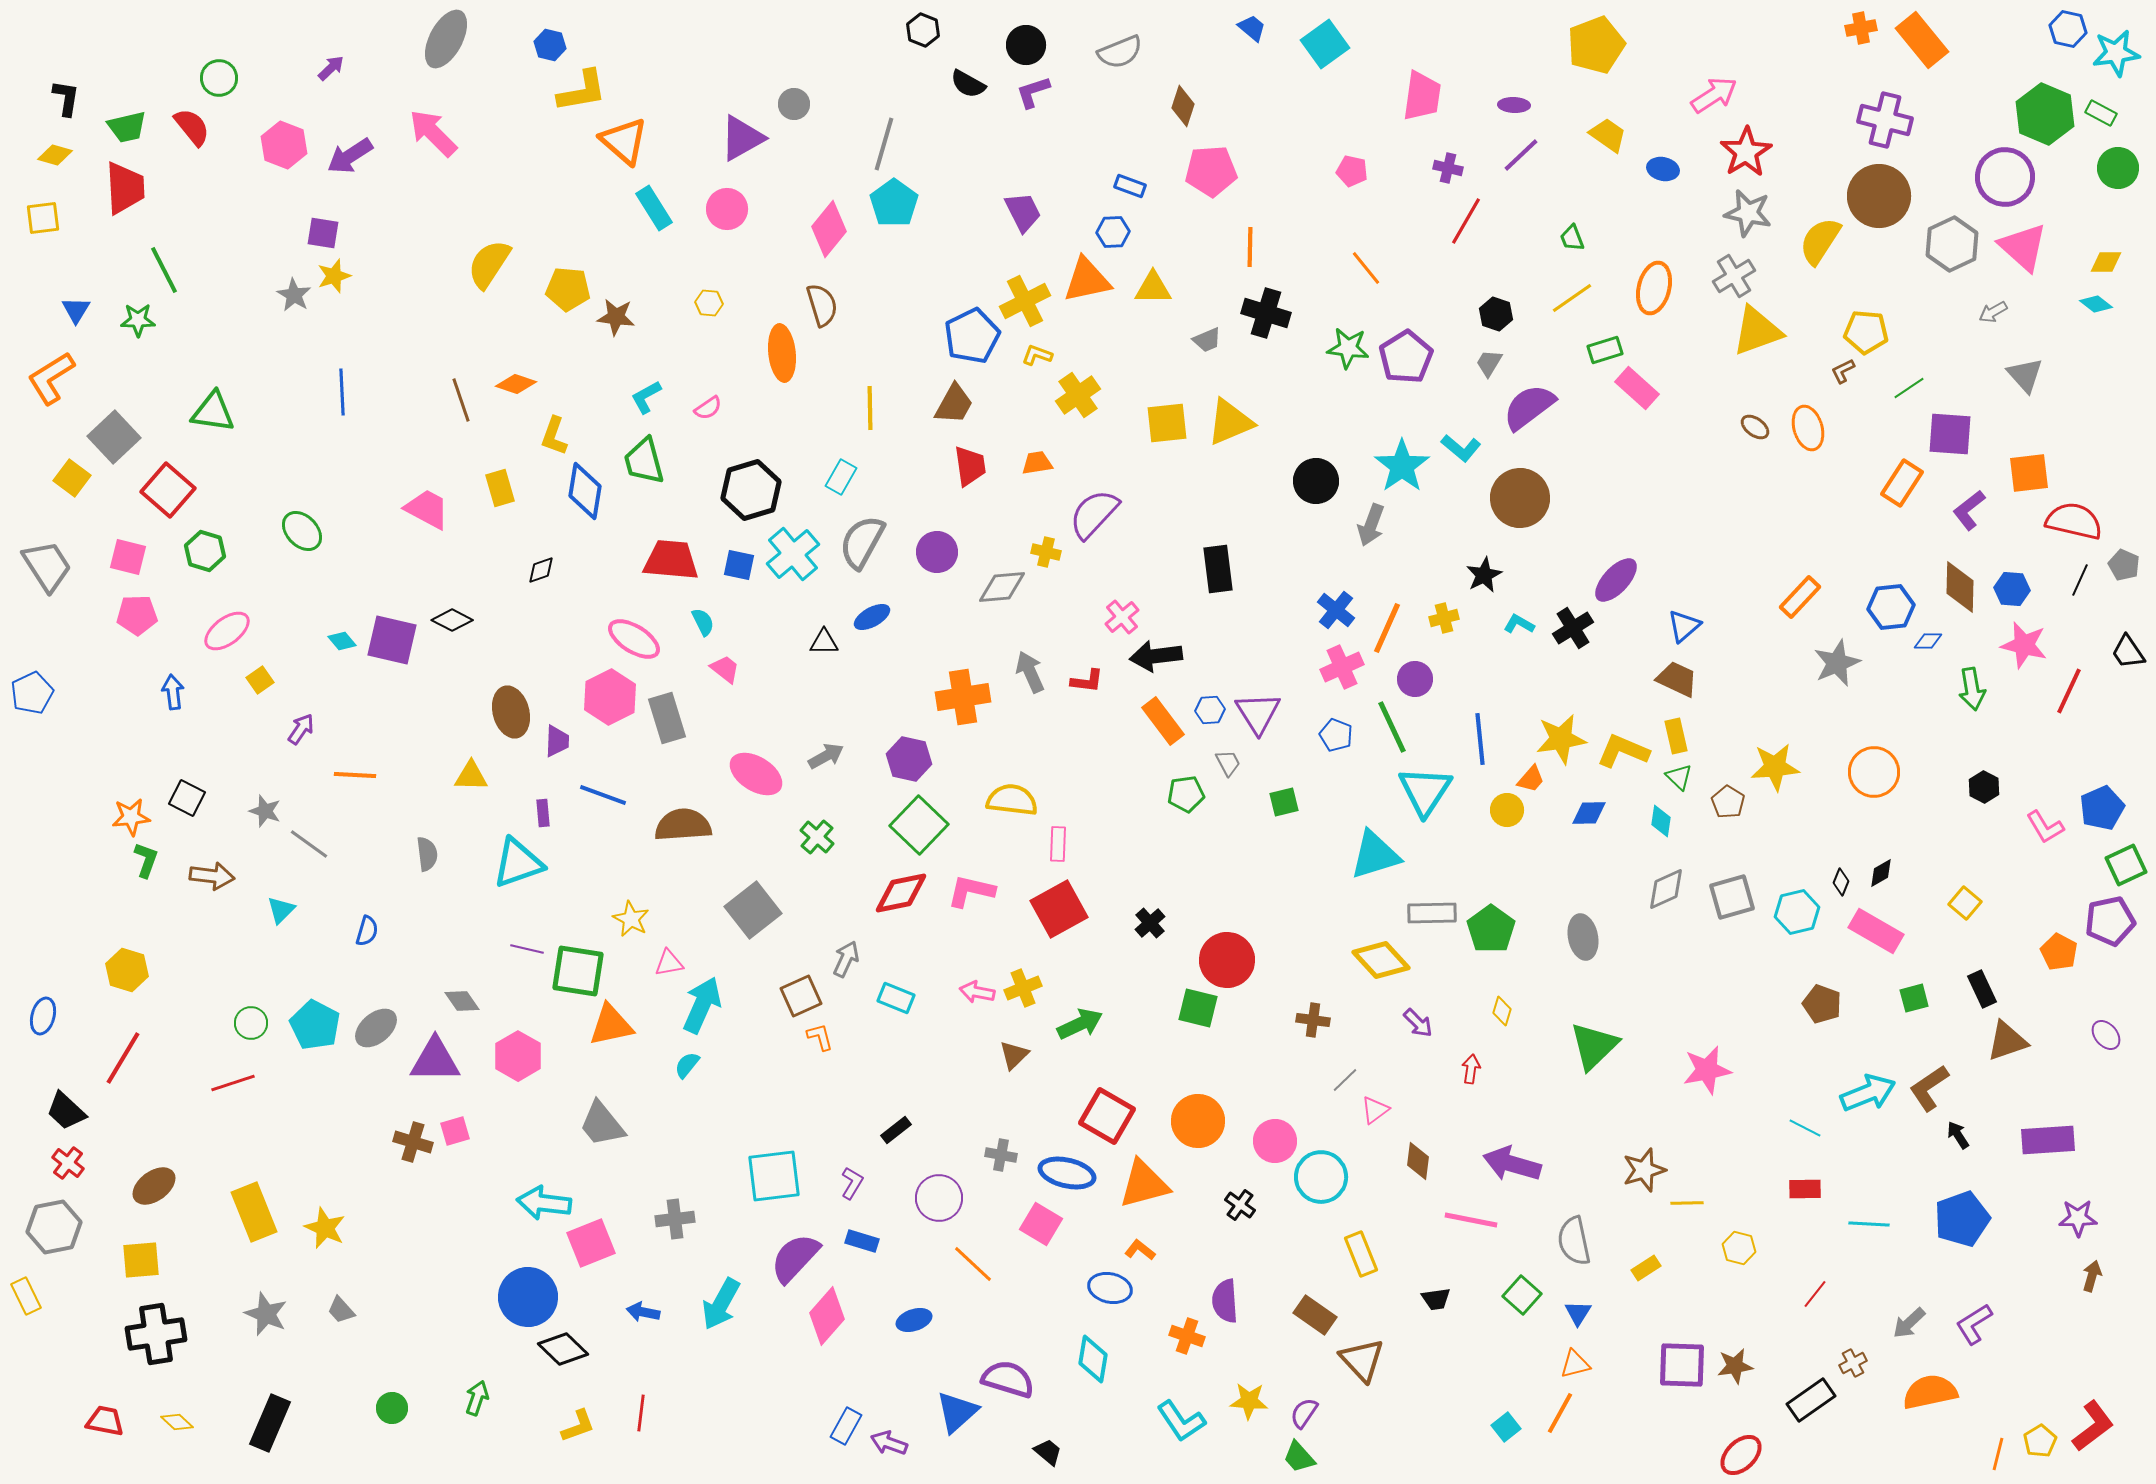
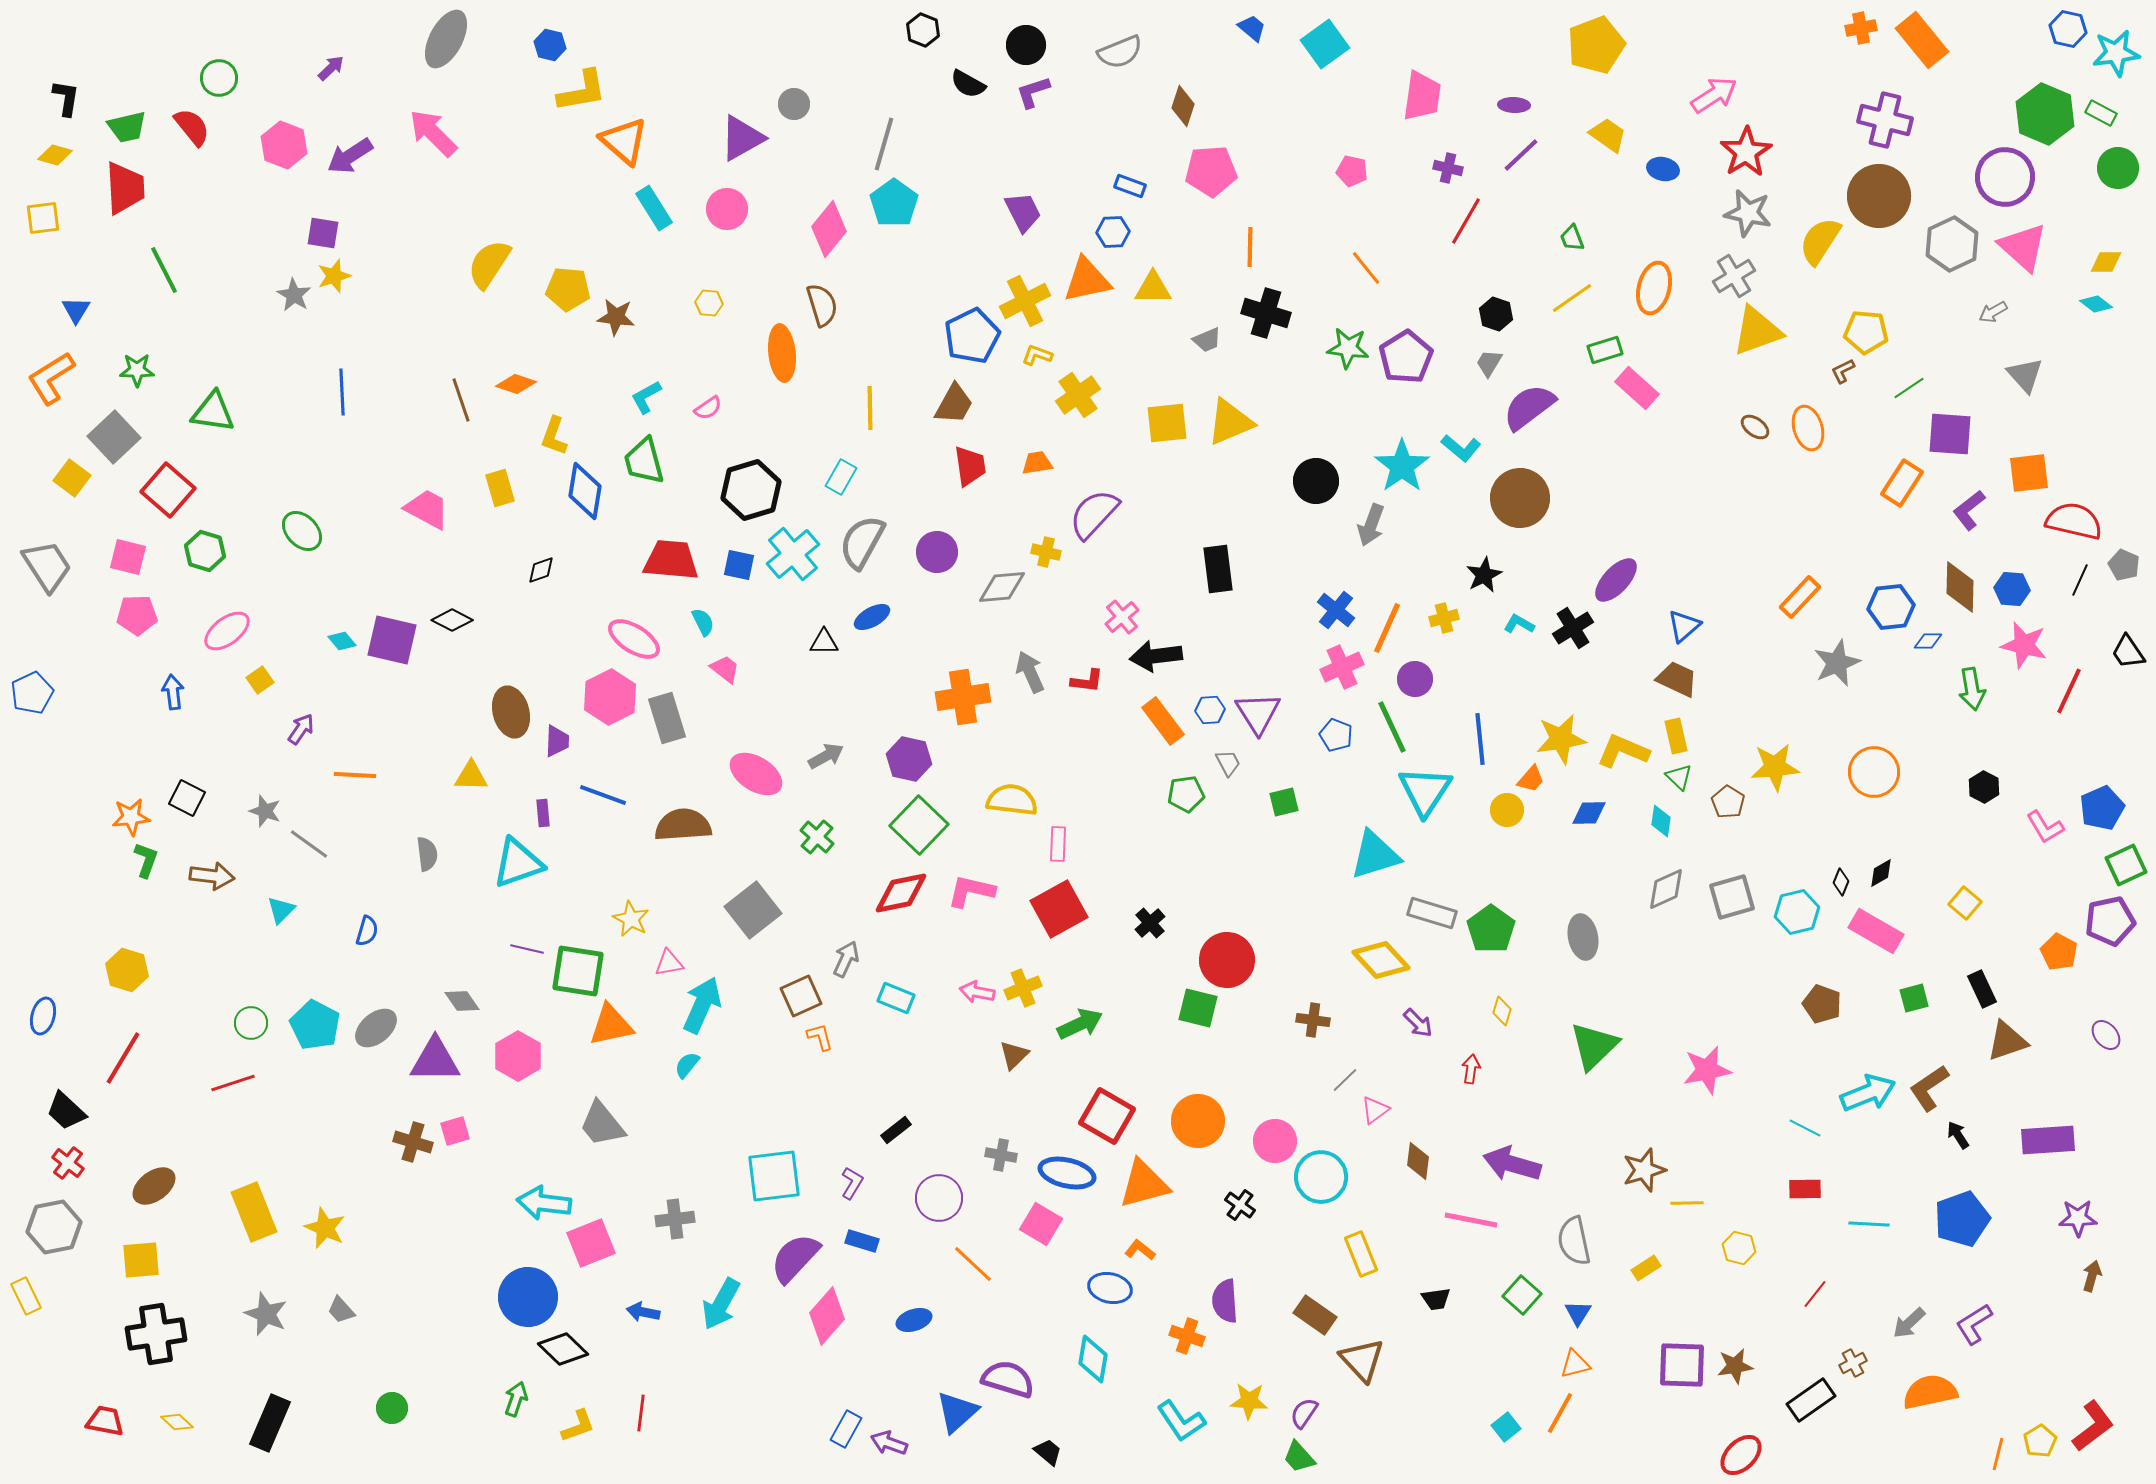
green star at (138, 320): moved 1 px left, 50 px down
gray rectangle at (1432, 913): rotated 18 degrees clockwise
green arrow at (477, 1398): moved 39 px right, 1 px down
blue rectangle at (846, 1426): moved 3 px down
